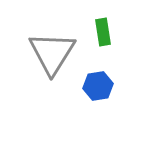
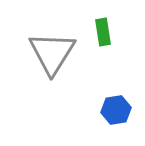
blue hexagon: moved 18 px right, 24 px down
